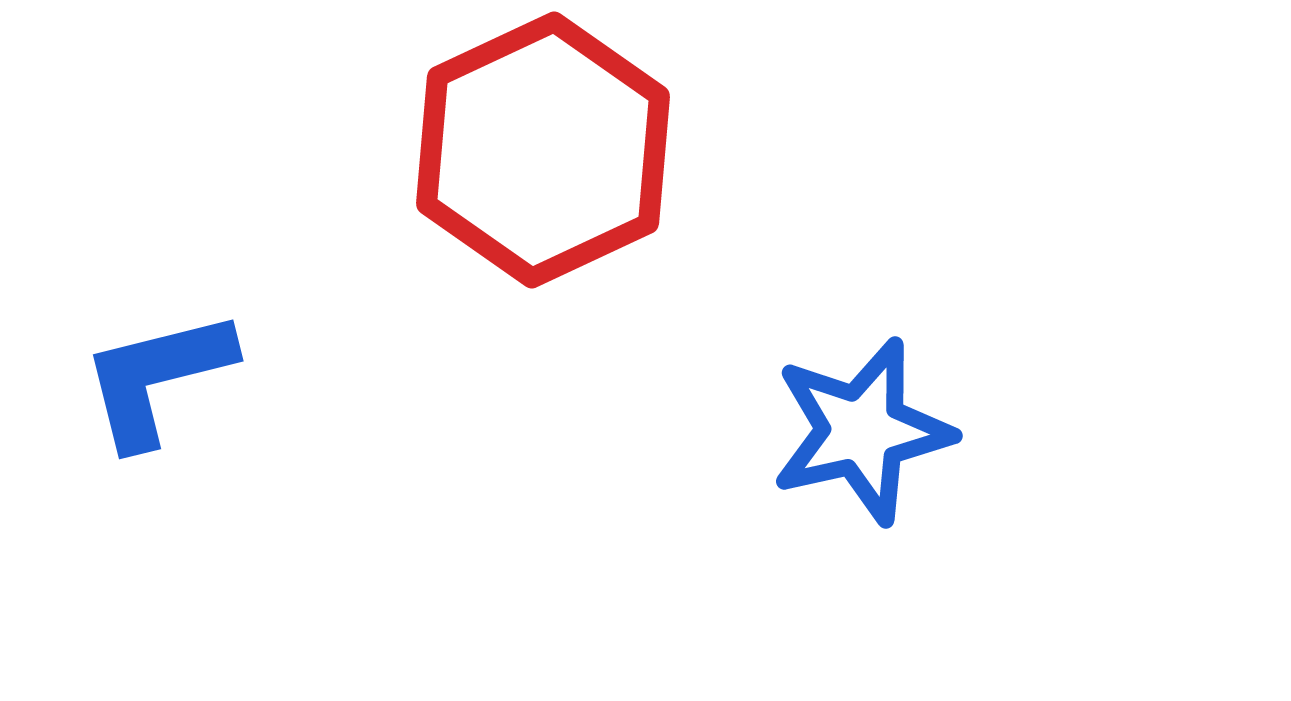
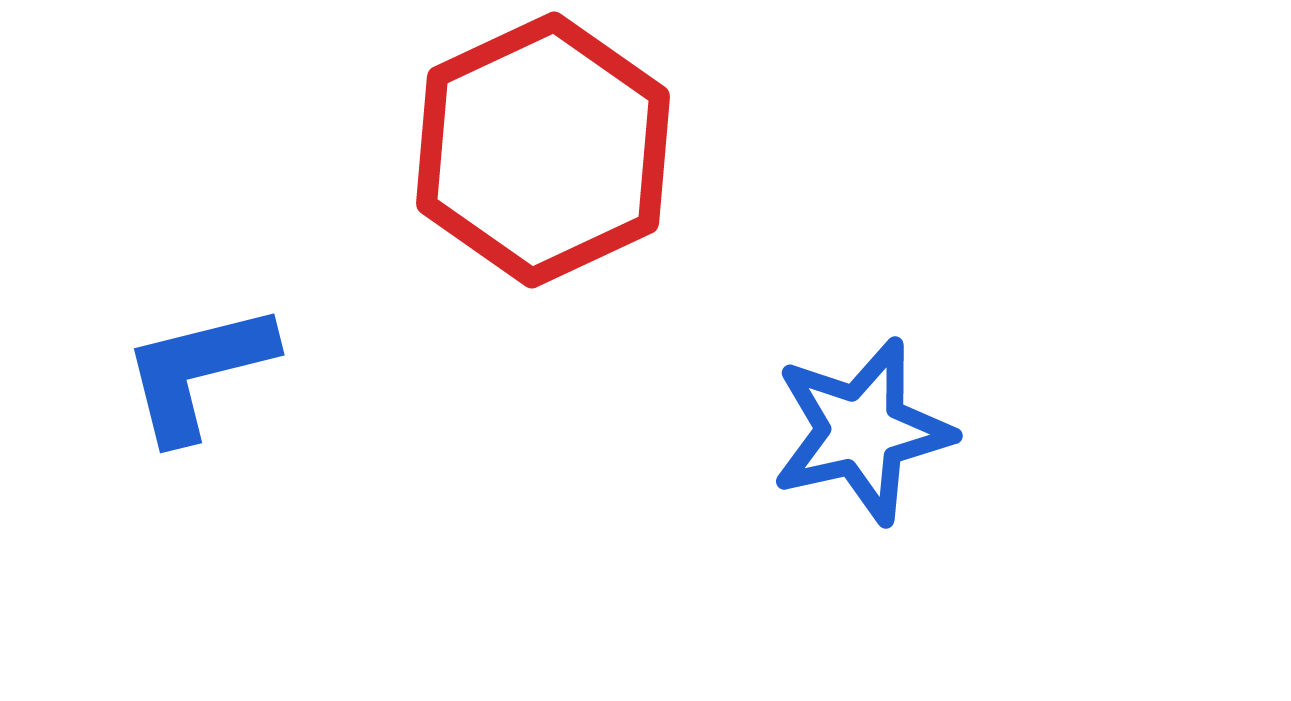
blue L-shape: moved 41 px right, 6 px up
